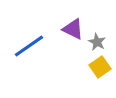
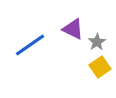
gray star: rotated 12 degrees clockwise
blue line: moved 1 px right, 1 px up
